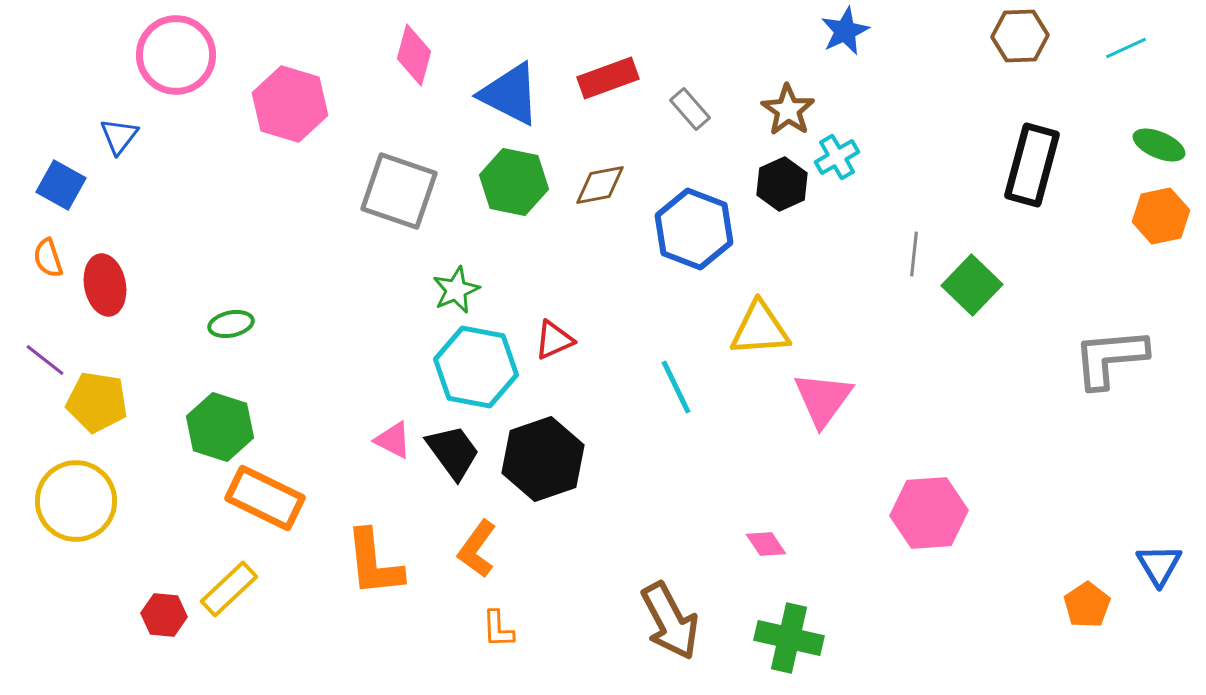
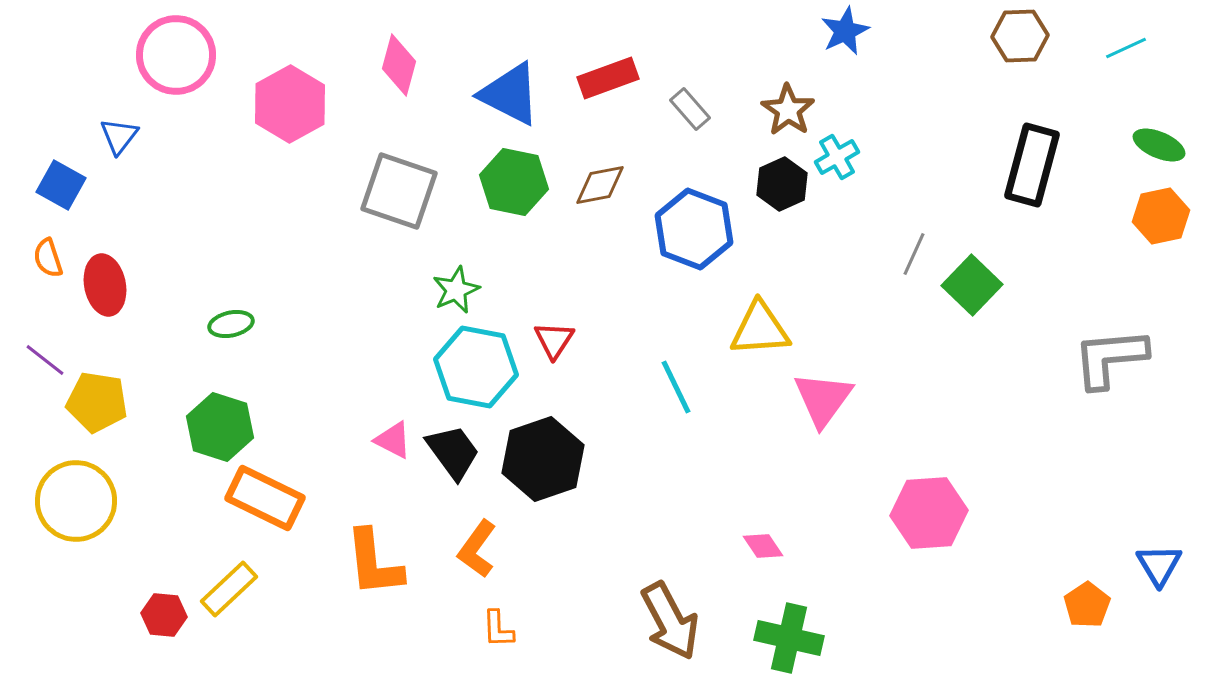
pink diamond at (414, 55): moved 15 px left, 10 px down
pink hexagon at (290, 104): rotated 14 degrees clockwise
gray line at (914, 254): rotated 18 degrees clockwise
red triangle at (554, 340): rotated 33 degrees counterclockwise
pink diamond at (766, 544): moved 3 px left, 2 px down
